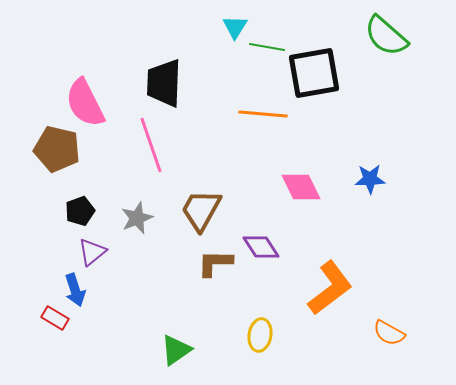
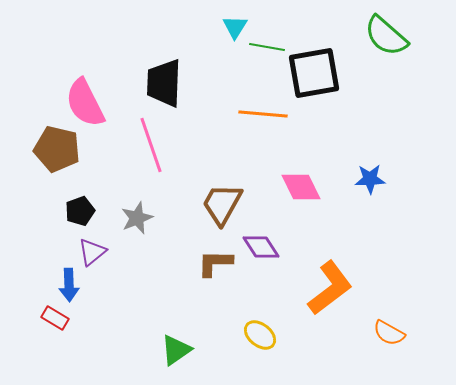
brown trapezoid: moved 21 px right, 6 px up
blue arrow: moved 6 px left, 5 px up; rotated 16 degrees clockwise
yellow ellipse: rotated 60 degrees counterclockwise
